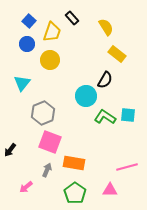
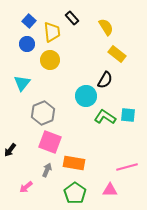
yellow trapezoid: rotated 25 degrees counterclockwise
